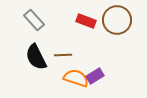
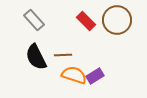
red rectangle: rotated 24 degrees clockwise
orange semicircle: moved 2 px left, 3 px up
